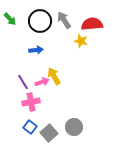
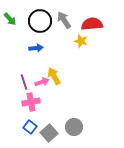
blue arrow: moved 2 px up
purple line: moved 1 px right; rotated 14 degrees clockwise
